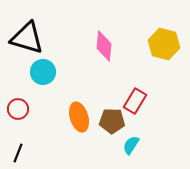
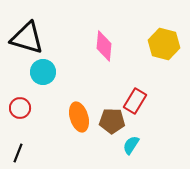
red circle: moved 2 px right, 1 px up
